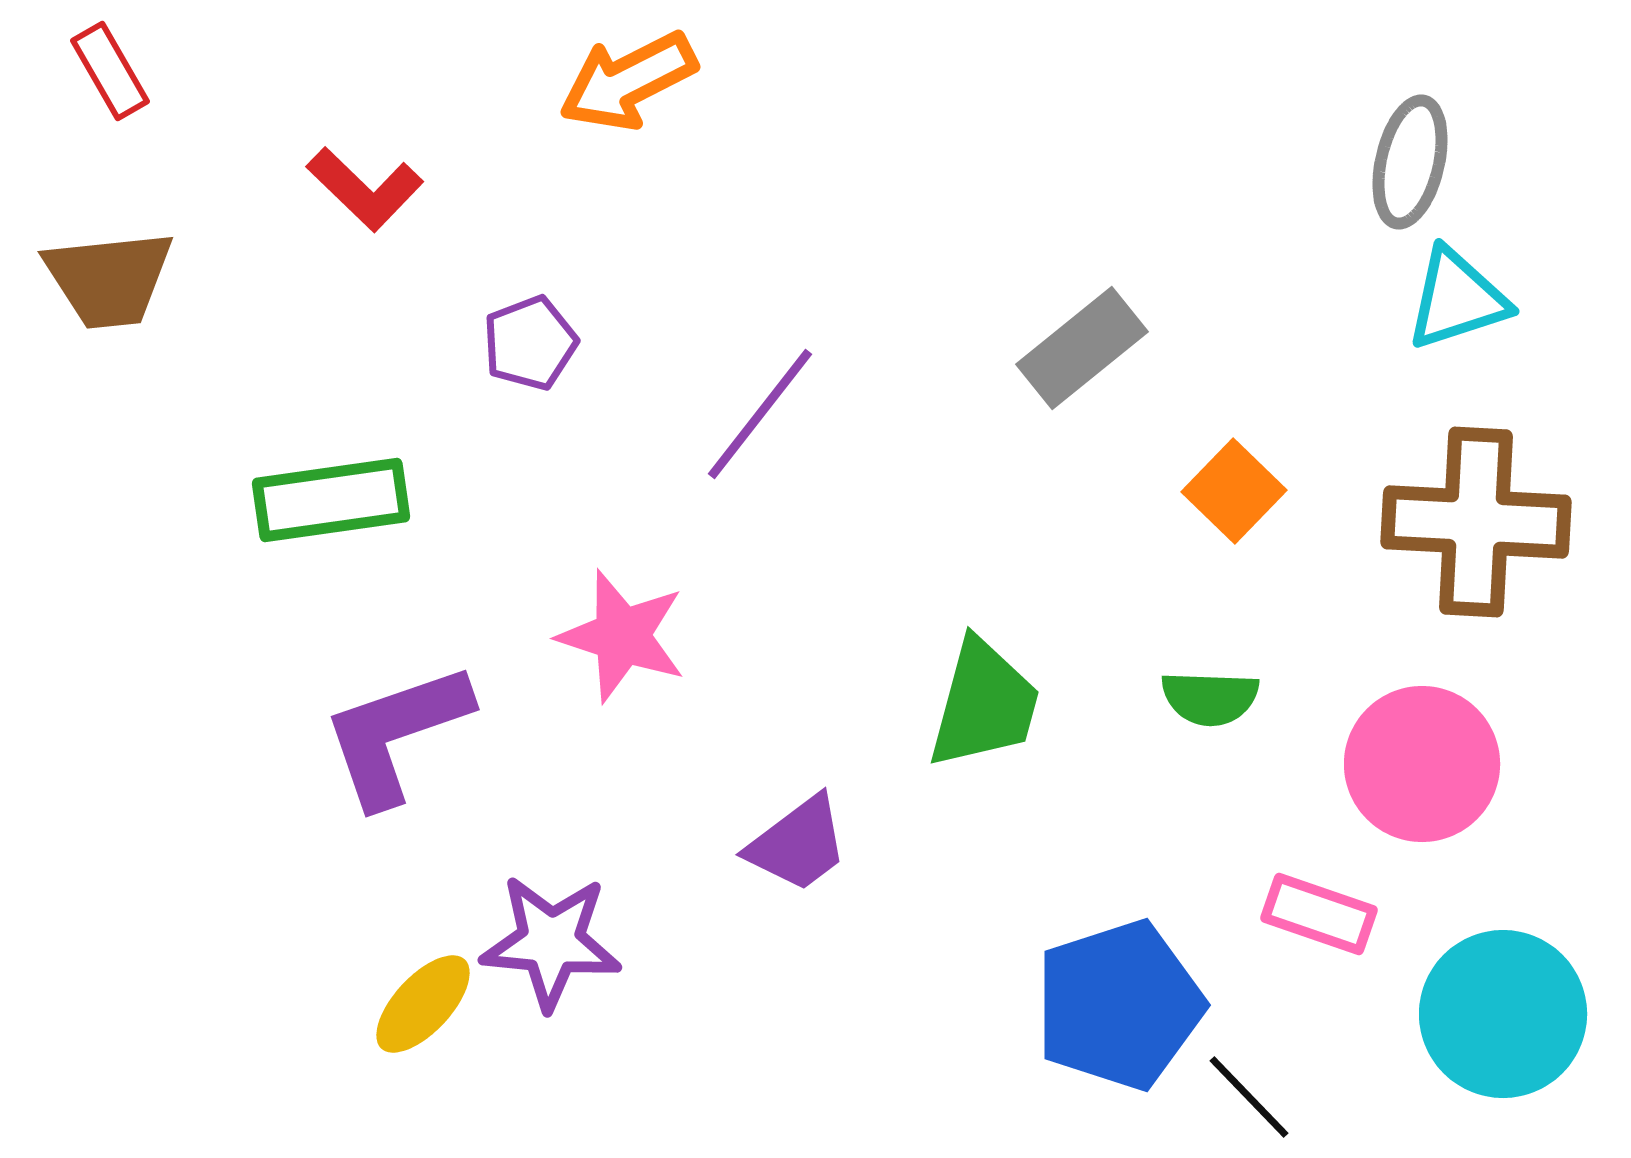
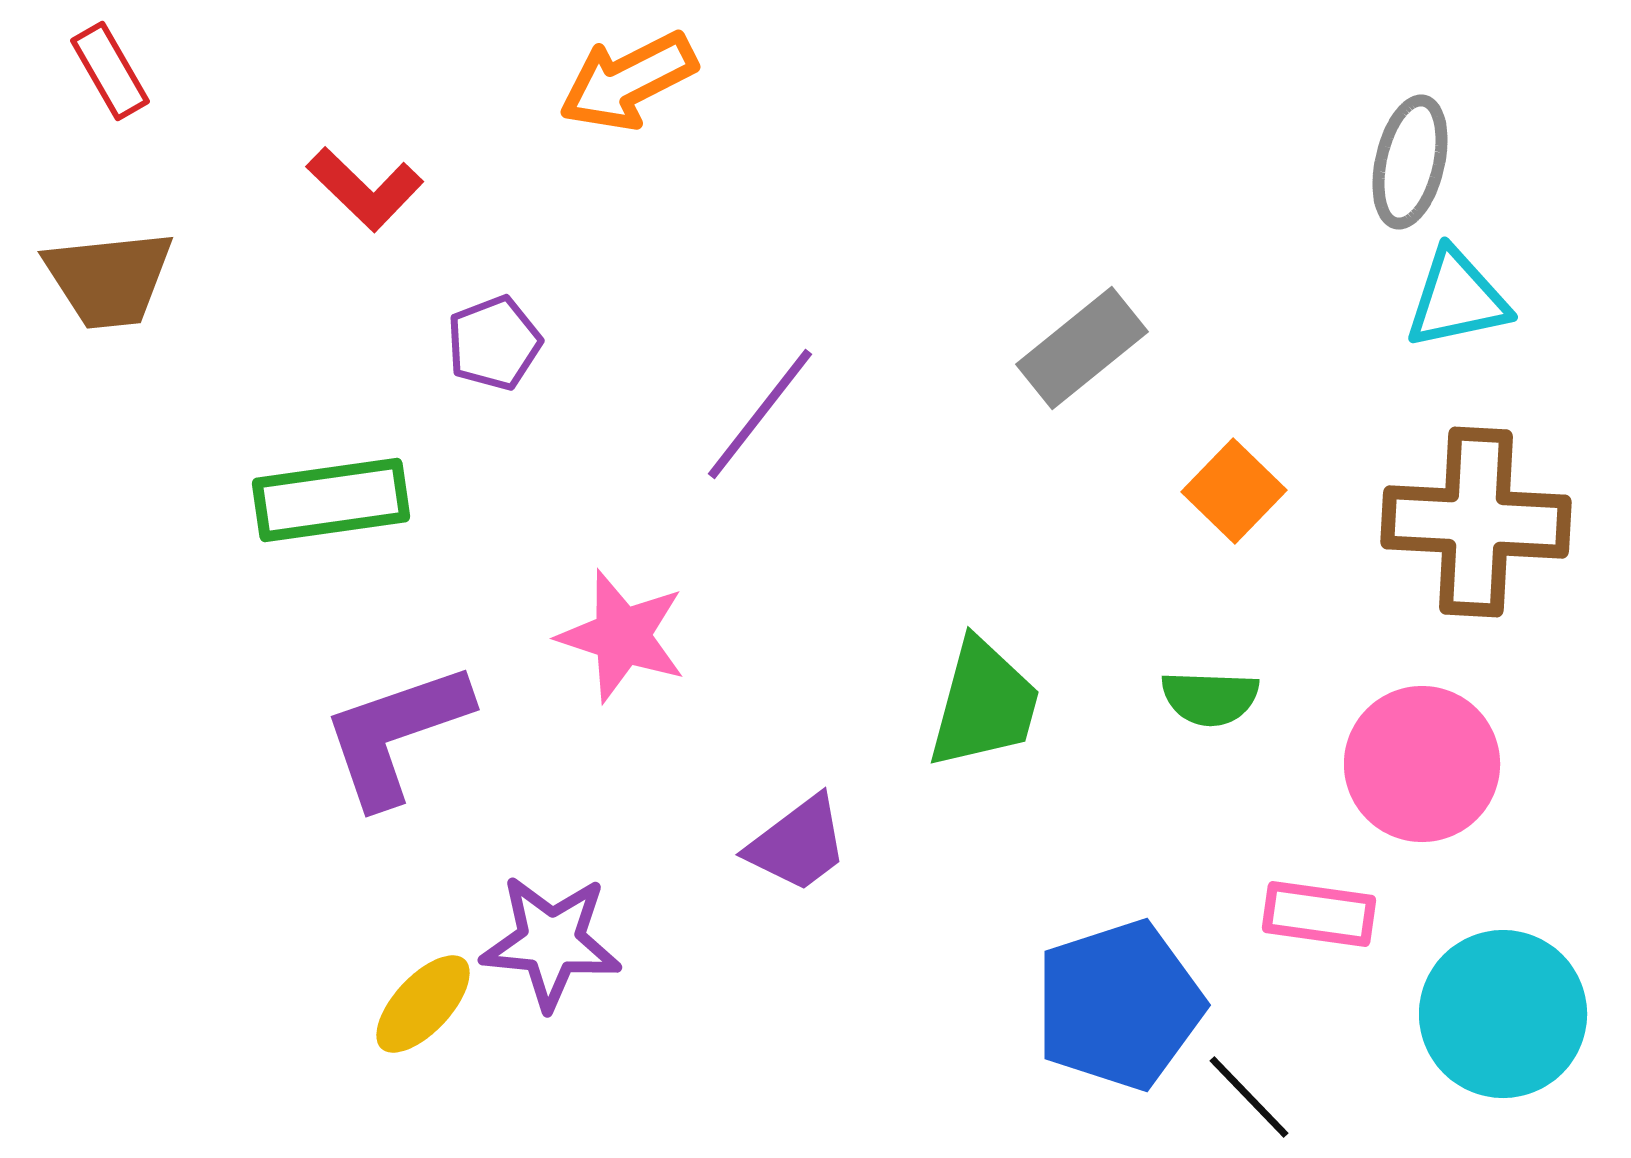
cyan triangle: rotated 6 degrees clockwise
purple pentagon: moved 36 px left
pink rectangle: rotated 11 degrees counterclockwise
